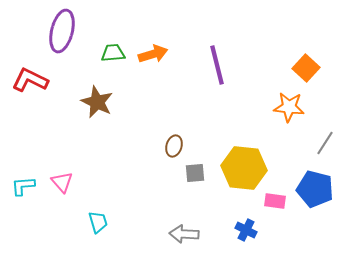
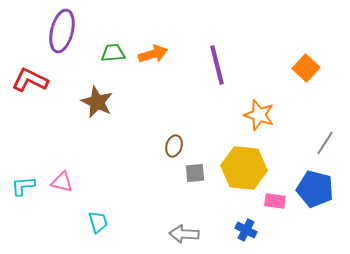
orange star: moved 30 px left, 8 px down; rotated 12 degrees clockwise
pink triangle: rotated 35 degrees counterclockwise
